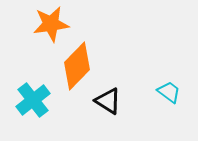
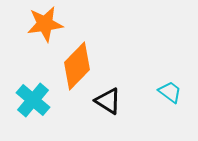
orange star: moved 6 px left
cyan trapezoid: moved 1 px right
cyan cross: rotated 12 degrees counterclockwise
